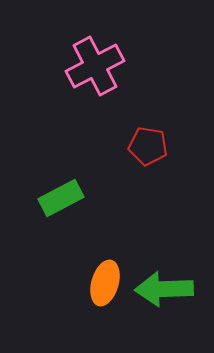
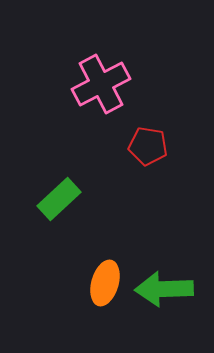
pink cross: moved 6 px right, 18 px down
green rectangle: moved 2 px left, 1 px down; rotated 15 degrees counterclockwise
